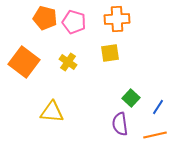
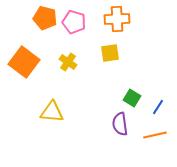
green square: moved 1 px right; rotated 12 degrees counterclockwise
